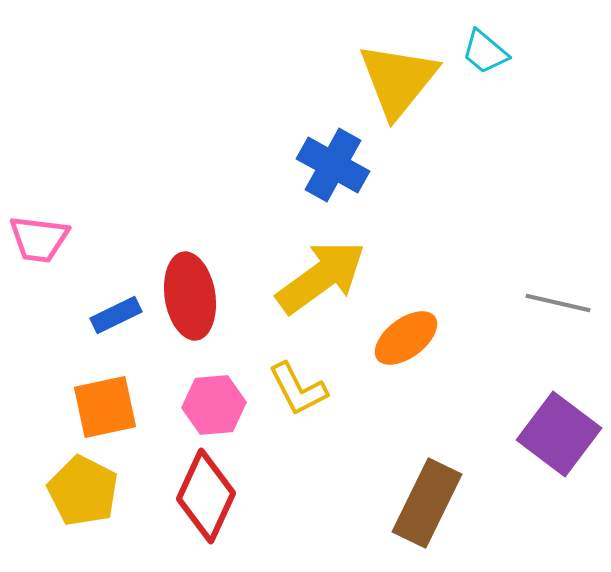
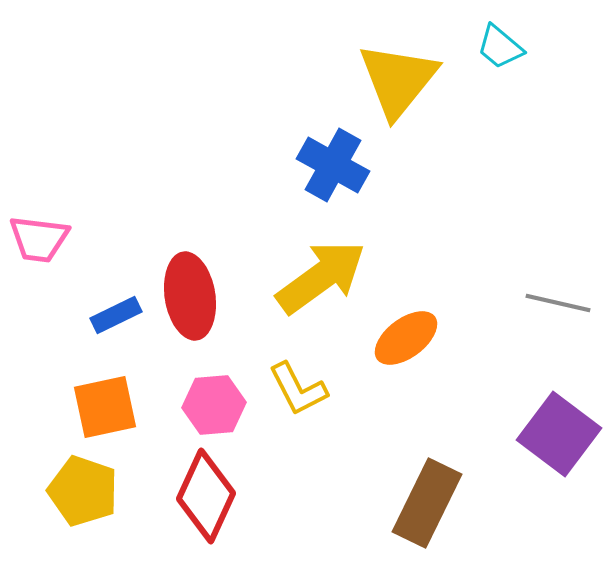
cyan trapezoid: moved 15 px right, 5 px up
yellow pentagon: rotated 8 degrees counterclockwise
